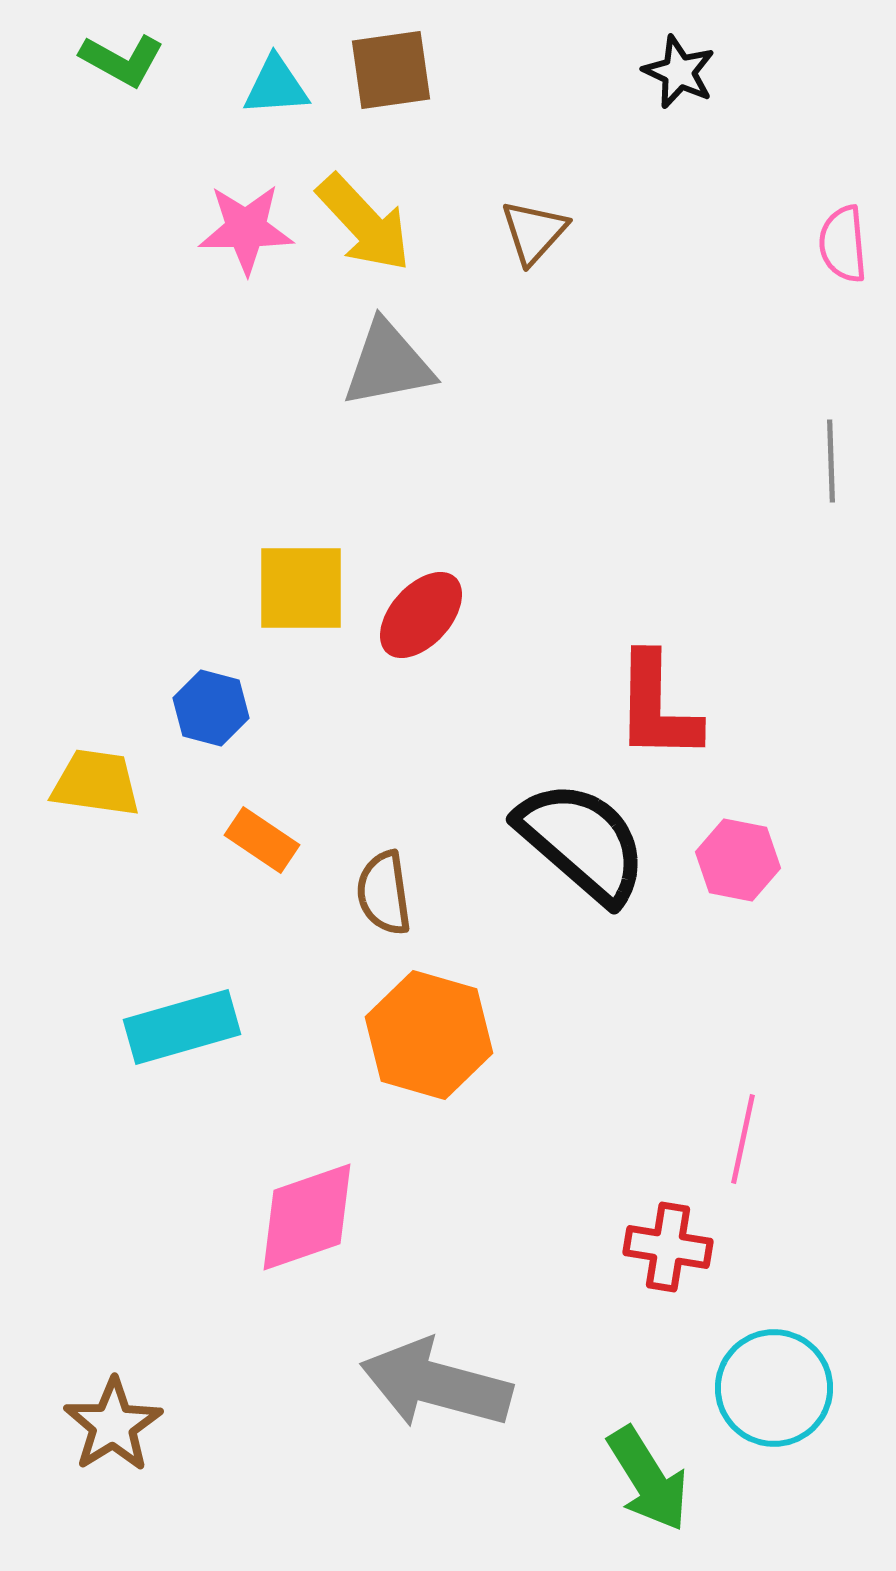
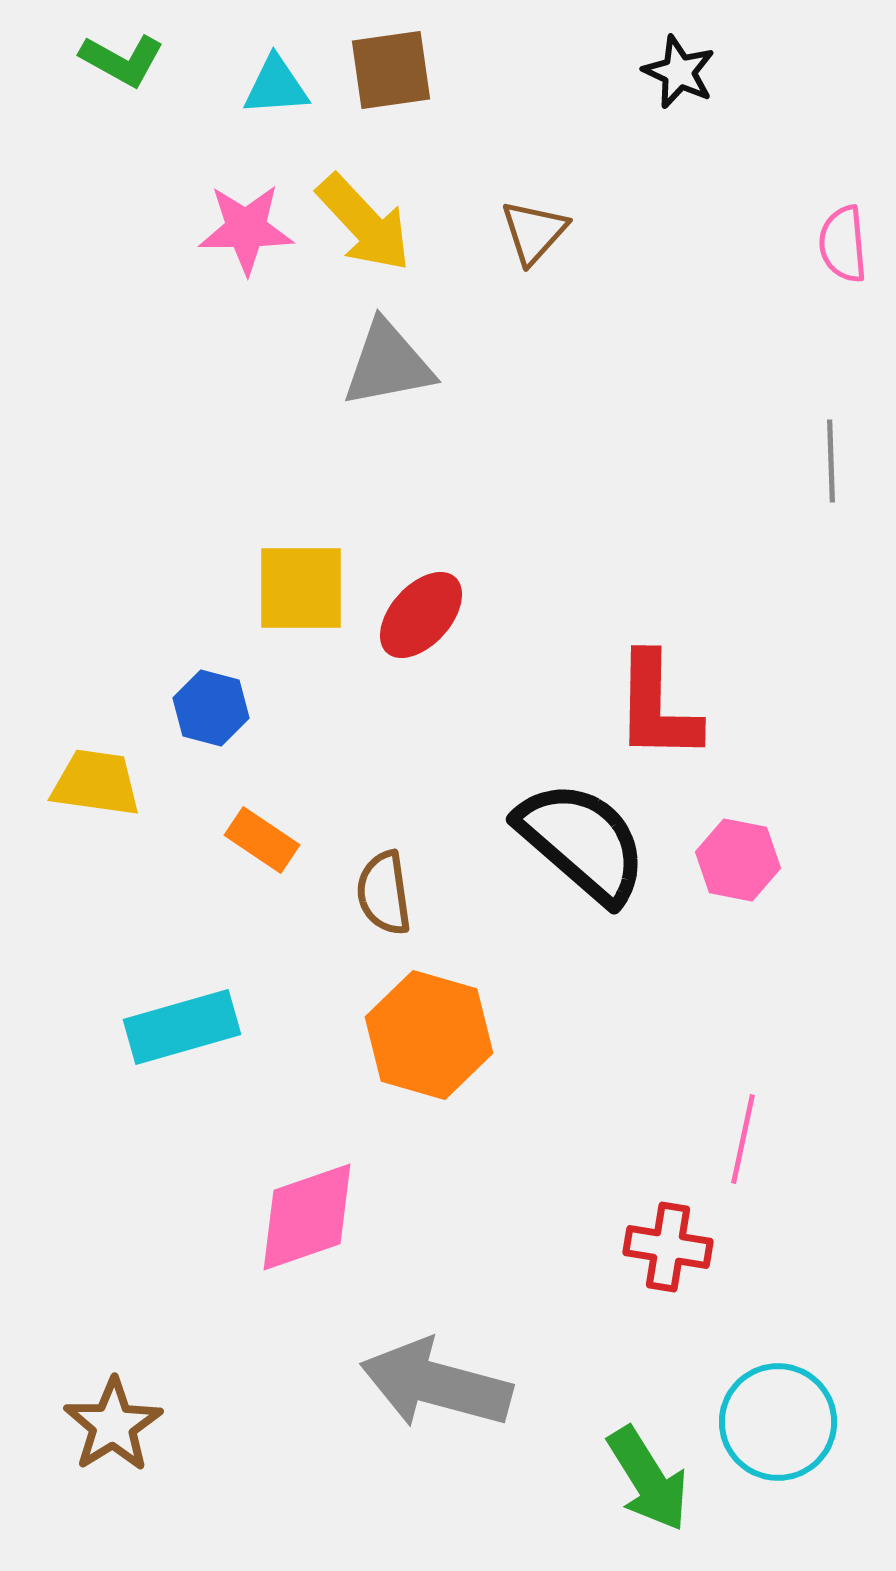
cyan circle: moved 4 px right, 34 px down
